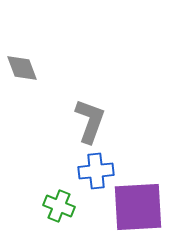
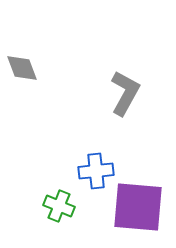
gray L-shape: moved 35 px right, 28 px up; rotated 9 degrees clockwise
purple square: rotated 8 degrees clockwise
